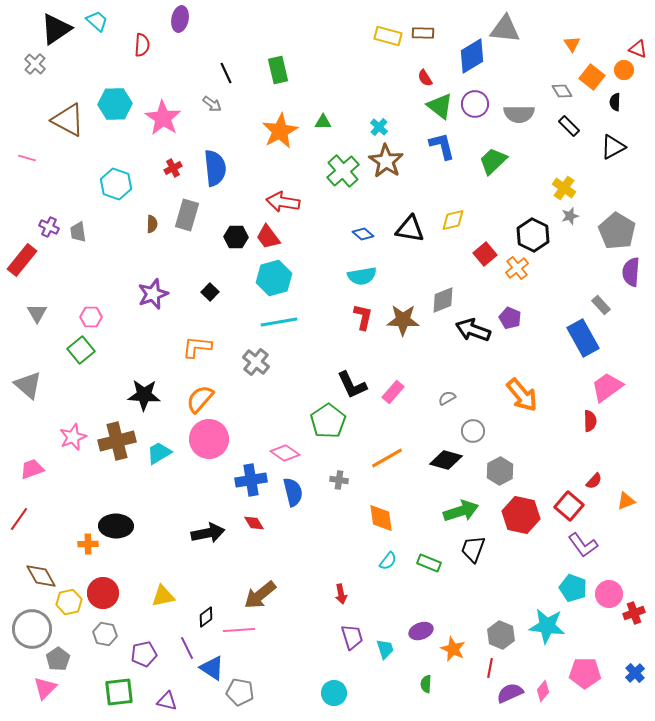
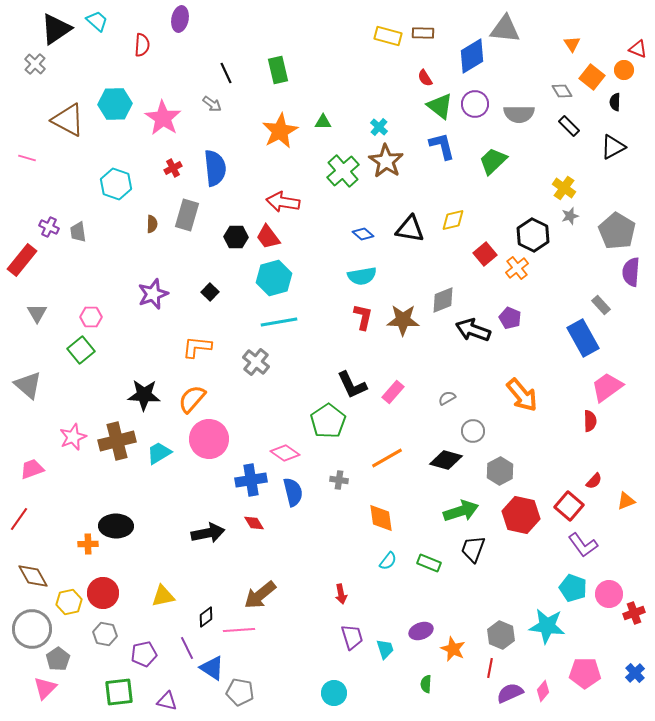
orange semicircle at (200, 399): moved 8 px left
brown diamond at (41, 576): moved 8 px left
